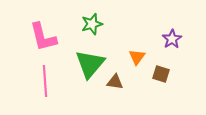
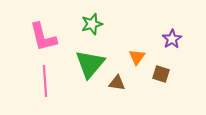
brown triangle: moved 2 px right, 1 px down
